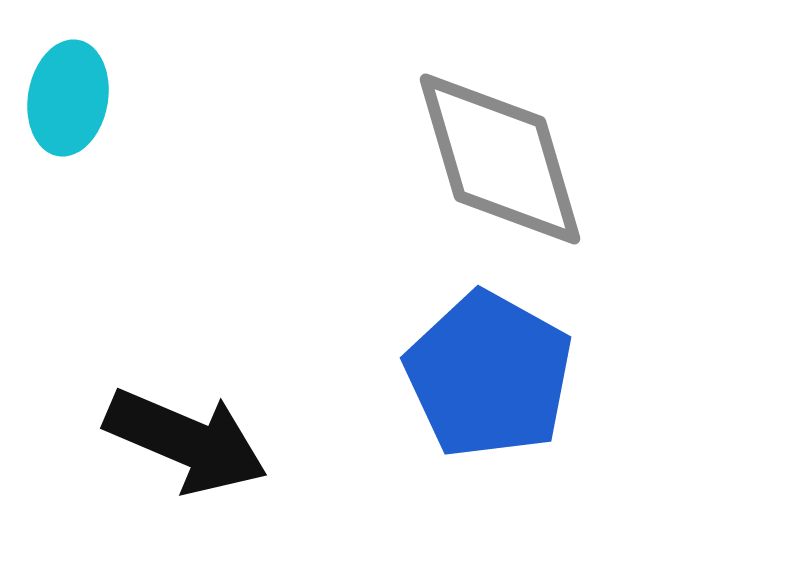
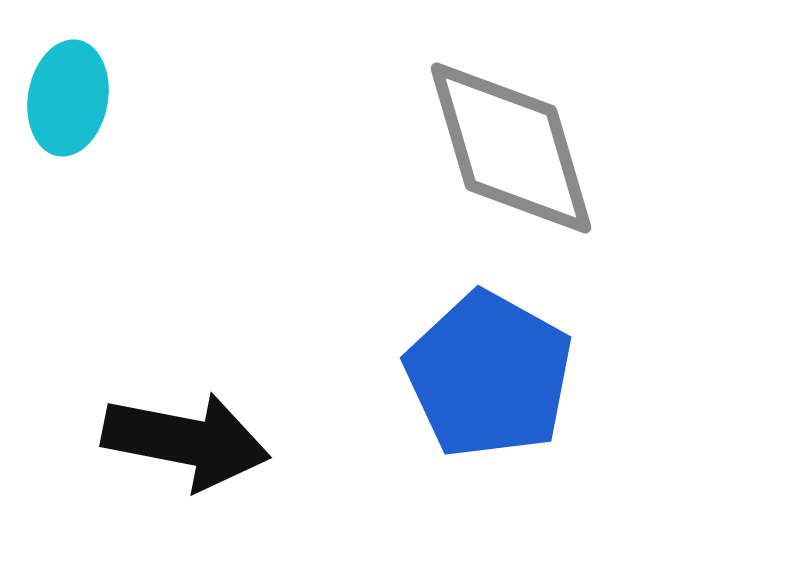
gray diamond: moved 11 px right, 11 px up
black arrow: rotated 12 degrees counterclockwise
